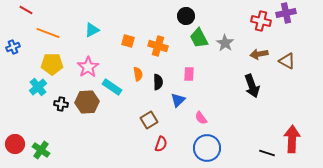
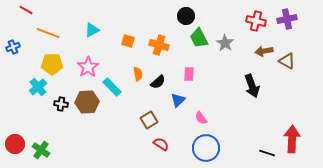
purple cross: moved 1 px right, 6 px down
red cross: moved 5 px left
orange cross: moved 1 px right, 1 px up
brown arrow: moved 5 px right, 3 px up
black semicircle: rotated 49 degrees clockwise
cyan rectangle: rotated 12 degrees clockwise
red semicircle: rotated 77 degrees counterclockwise
blue circle: moved 1 px left
